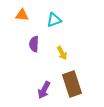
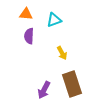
orange triangle: moved 4 px right, 1 px up
purple semicircle: moved 5 px left, 8 px up
